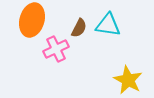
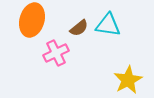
brown semicircle: rotated 24 degrees clockwise
pink cross: moved 4 px down
yellow star: rotated 16 degrees clockwise
